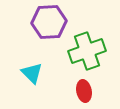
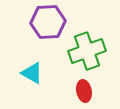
purple hexagon: moved 1 px left
cyan triangle: rotated 15 degrees counterclockwise
